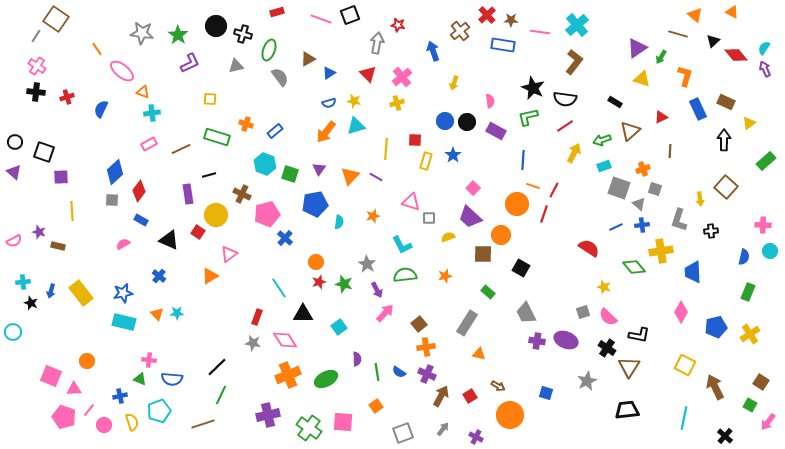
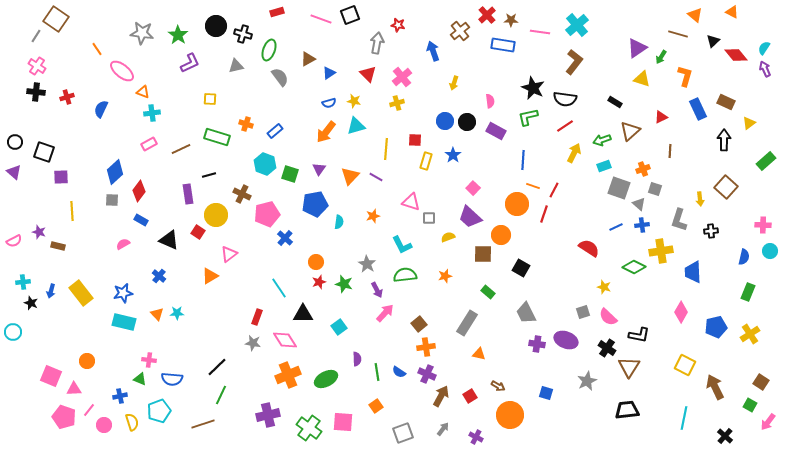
green diamond at (634, 267): rotated 25 degrees counterclockwise
purple cross at (537, 341): moved 3 px down
